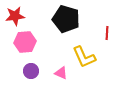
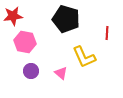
red star: moved 2 px left
pink hexagon: rotated 15 degrees clockwise
pink triangle: rotated 16 degrees clockwise
